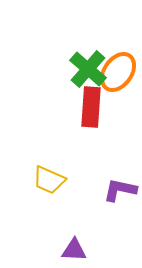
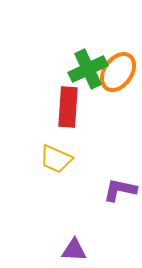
green cross: rotated 24 degrees clockwise
red rectangle: moved 23 px left
yellow trapezoid: moved 7 px right, 21 px up
